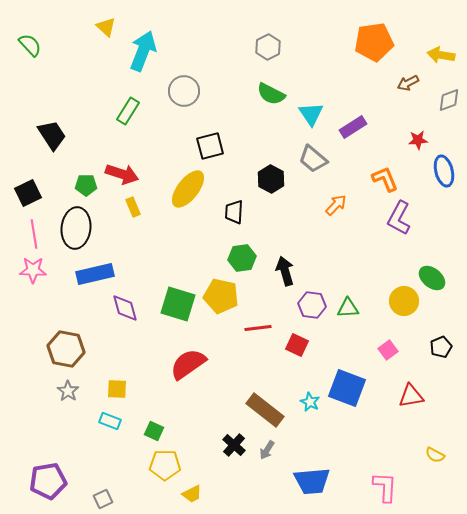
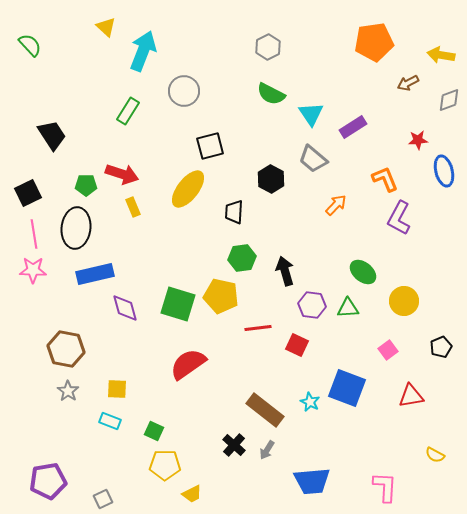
green ellipse at (432, 278): moved 69 px left, 6 px up
